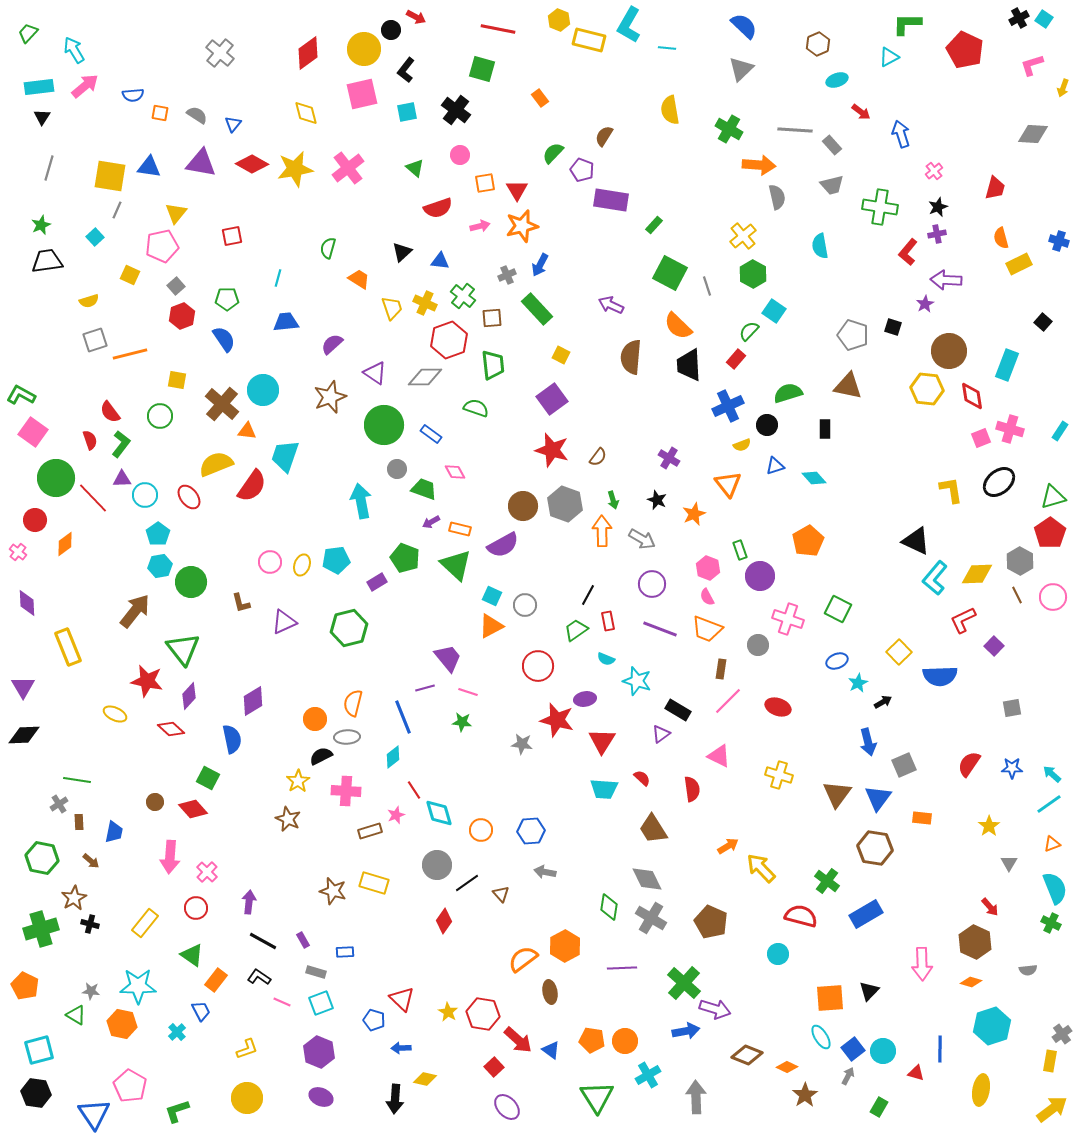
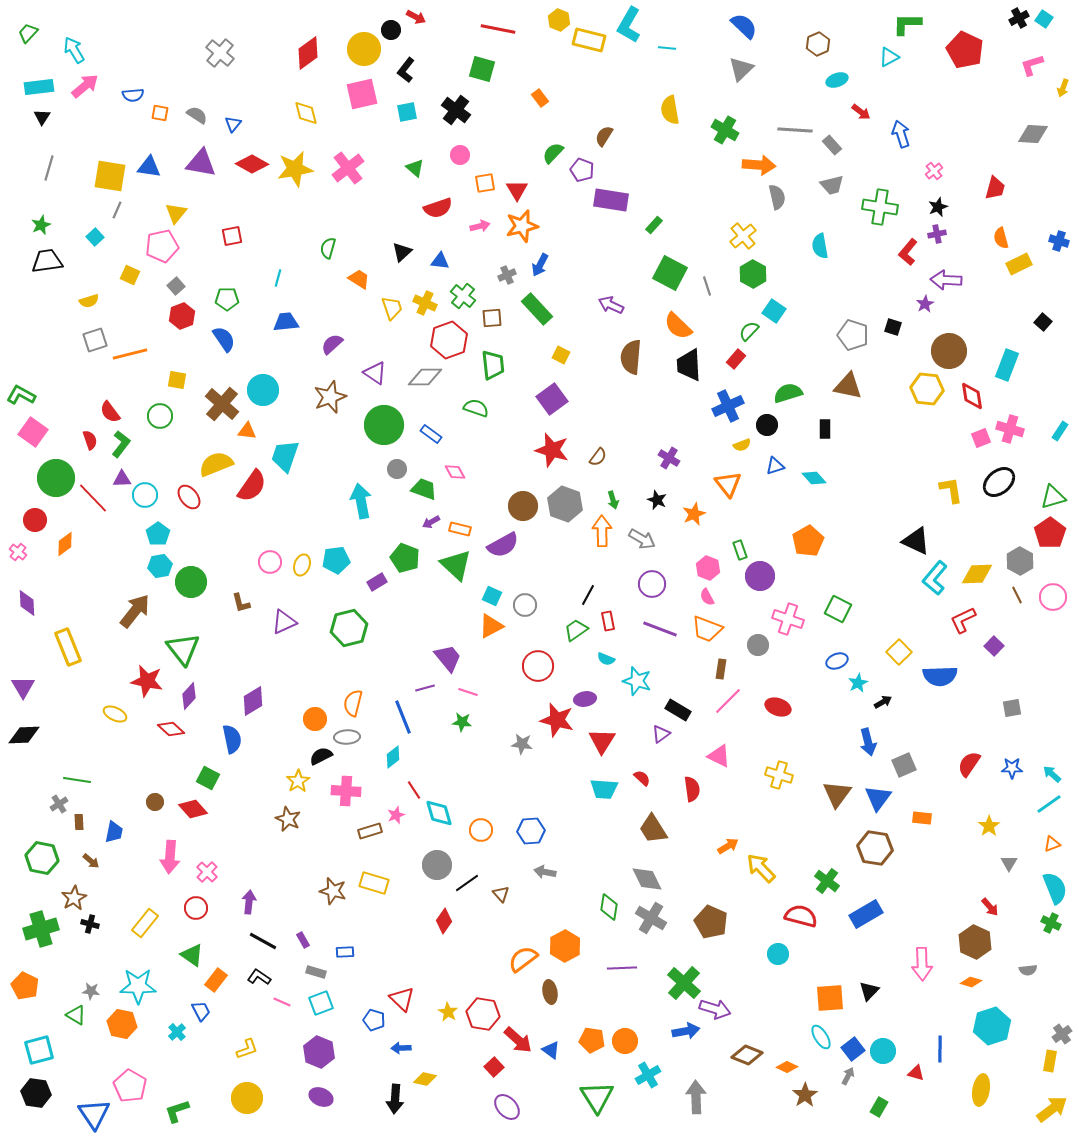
green cross at (729, 129): moved 4 px left, 1 px down
